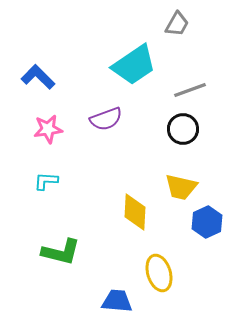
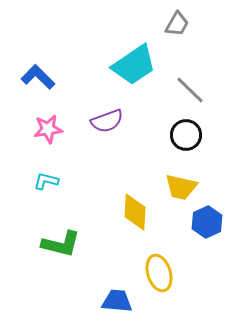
gray line: rotated 64 degrees clockwise
purple semicircle: moved 1 px right, 2 px down
black circle: moved 3 px right, 6 px down
cyan L-shape: rotated 10 degrees clockwise
green L-shape: moved 8 px up
